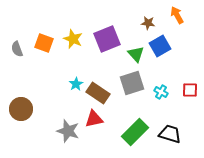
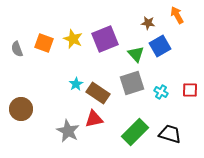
purple square: moved 2 px left
gray star: rotated 10 degrees clockwise
